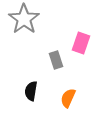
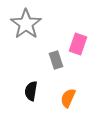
gray star: moved 2 px right, 5 px down
pink rectangle: moved 3 px left, 1 px down
